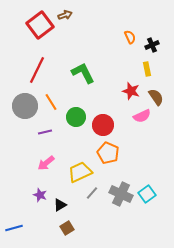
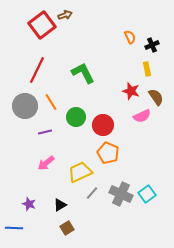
red square: moved 2 px right
purple star: moved 11 px left, 9 px down
blue line: rotated 18 degrees clockwise
